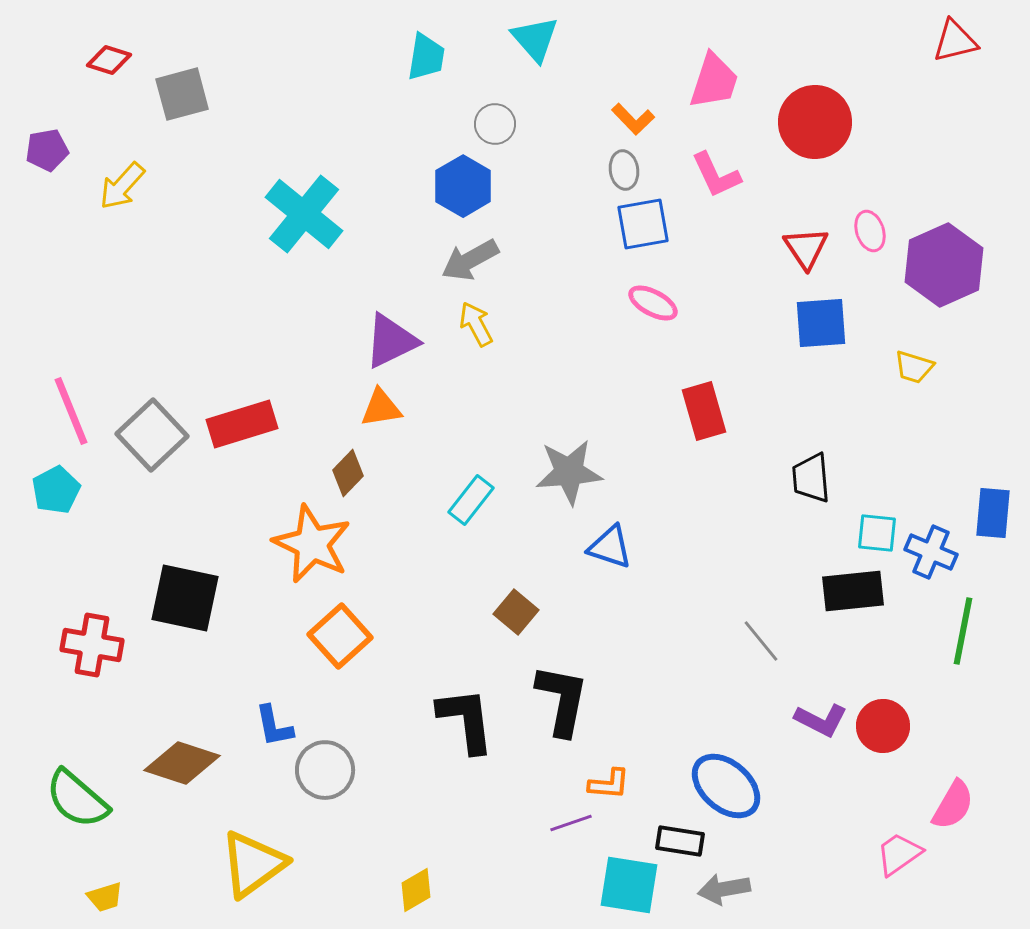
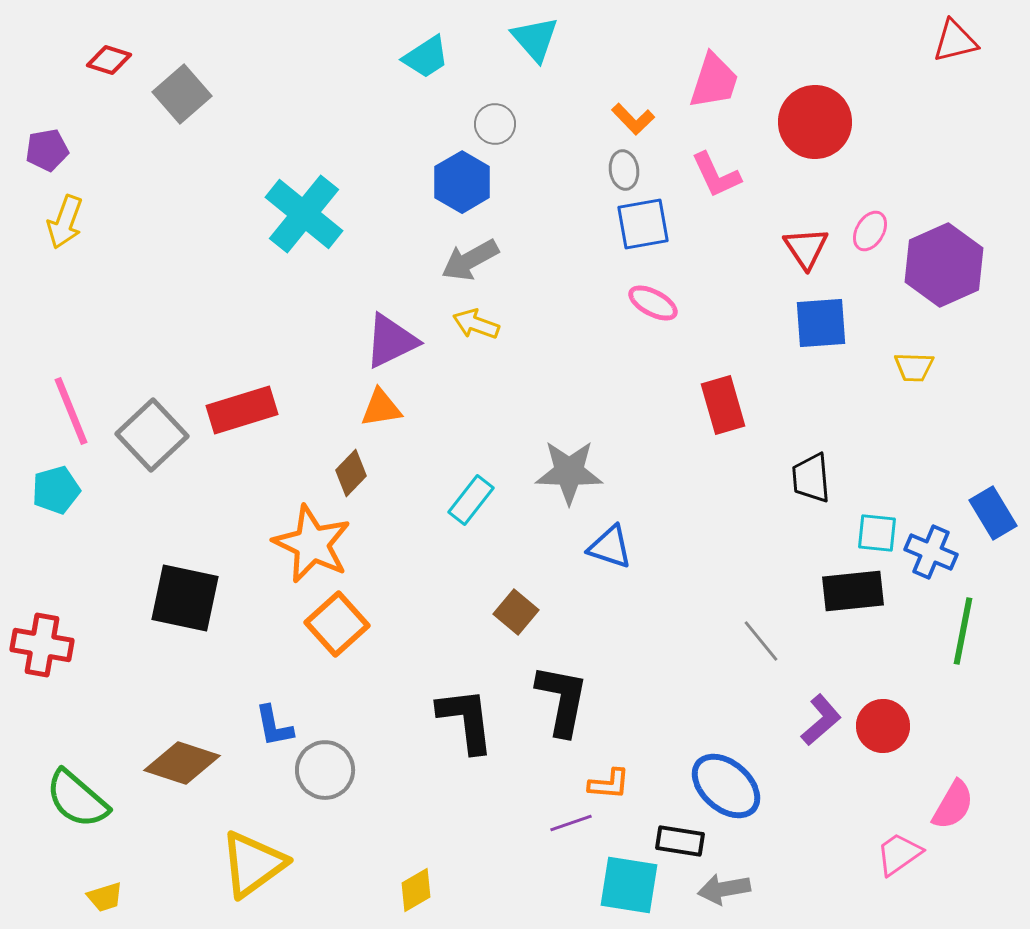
cyan trapezoid at (426, 57): rotated 48 degrees clockwise
gray square at (182, 94): rotated 26 degrees counterclockwise
yellow arrow at (122, 186): moved 57 px left, 36 px down; rotated 22 degrees counterclockwise
blue hexagon at (463, 186): moved 1 px left, 4 px up
pink ellipse at (870, 231): rotated 48 degrees clockwise
yellow arrow at (476, 324): rotated 42 degrees counterclockwise
yellow trapezoid at (914, 367): rotated 15 degrees counterclockwise
red rectangle at (704, 411): moved 19 px right, 6 px up
red rectangle at (242, 424): moved 14 px up
gray star at (569, 472): rotated 6 degrees clockwise
brown diamond at (348, 473): moved 3 px right
cyan pentagon at (56, 490): rotated 12 degrees clockwise
blue rectangle at (993, 513): rotated 36 degrees counterclockwise
orange square at (340, 636): moved 3 px left, 12 px up
red cross at (92, 645): moved 50 px left
purple L-shape at (821, 720): rotated 68 degrees counterclockwise
